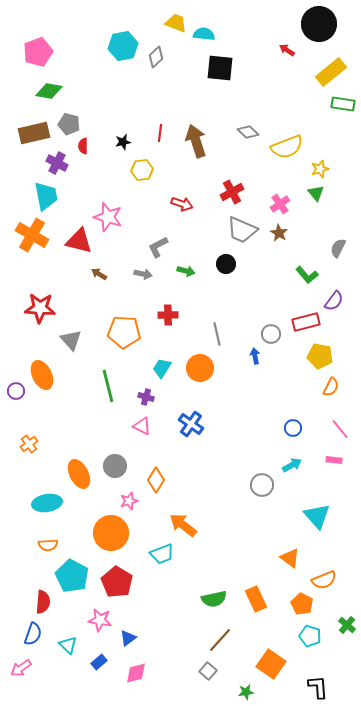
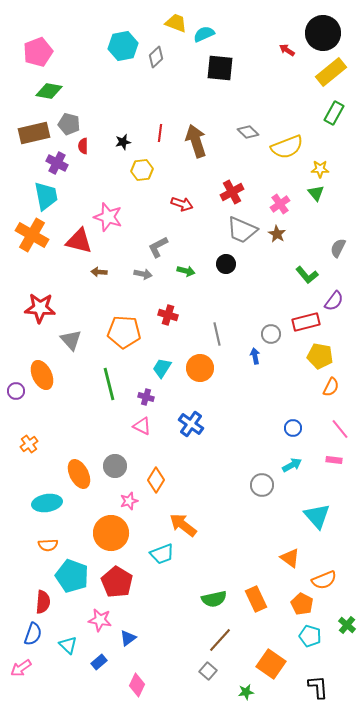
black circle at (319, 24): moved 4 px right, 9 px down
cyan semicircle at (204, 34): rotated 30 degrees counterclockwise
green rectangle at (343, 104): moved 9 px left, 9 px down; rotated 70 degrees counterclockwise
yellow star at (320, 169): rotated 18 degrees clockwise
brown star at (279, 233): moved 2 px left, 1 px down
brown arrow at (99, 274): moved 2 px up; rotated 28 degrees counterclockwise
red cross at (168, 315): rotated 18 degrees clockwise
green line at (108, 386): moved 1 px right, 2 px up
cyan pentagon at (72, 576): rotated 8 degrees counterclockwise
pink diamond at (136, 673): moved 1 px right, 12 px down; rotated 50 degrees counterclockwise
